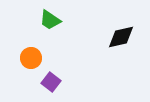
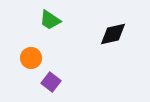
black diamond: moved 8 px left, 3 px up
